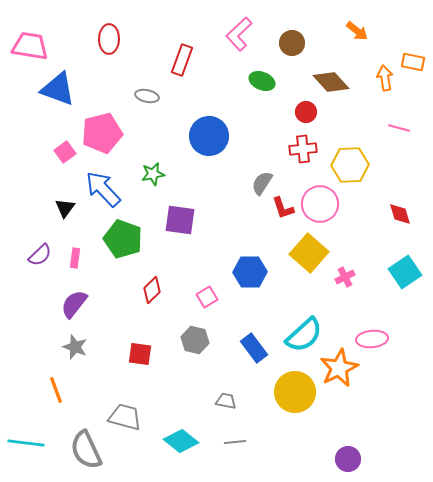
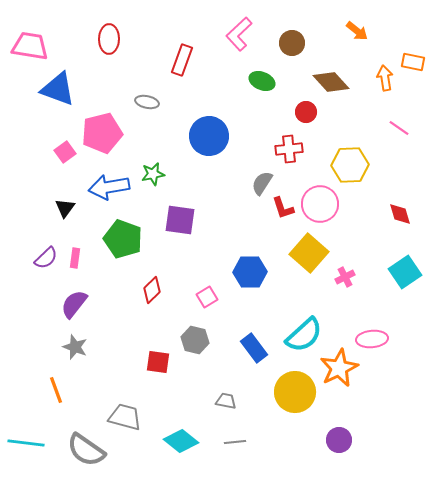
gray ellipse at (147, 96): moved 6 px down
pink line at (399, 128): rotated 20 degrees clockwise
red cross at (303, 149): moved 14 px left
blue arrow at (103, 189): moved 6 px right, 2 px up; rotated 57 degrees counterclockwise
purple semicircle at (40, 255): moved 6 px right, 3 px down
red square at (140, 354): moved 18 px right, 8 px down
gray semicircle at (86, 450): rotated 30 degrees counterclockwise
purple circle at (348, 459): moved 9 px left, 19 px up
